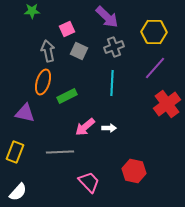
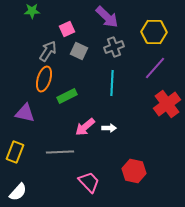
gray arrow: rotated 45 degrees clockwise
orange ellipse: moved 1 px right, 3 px up
